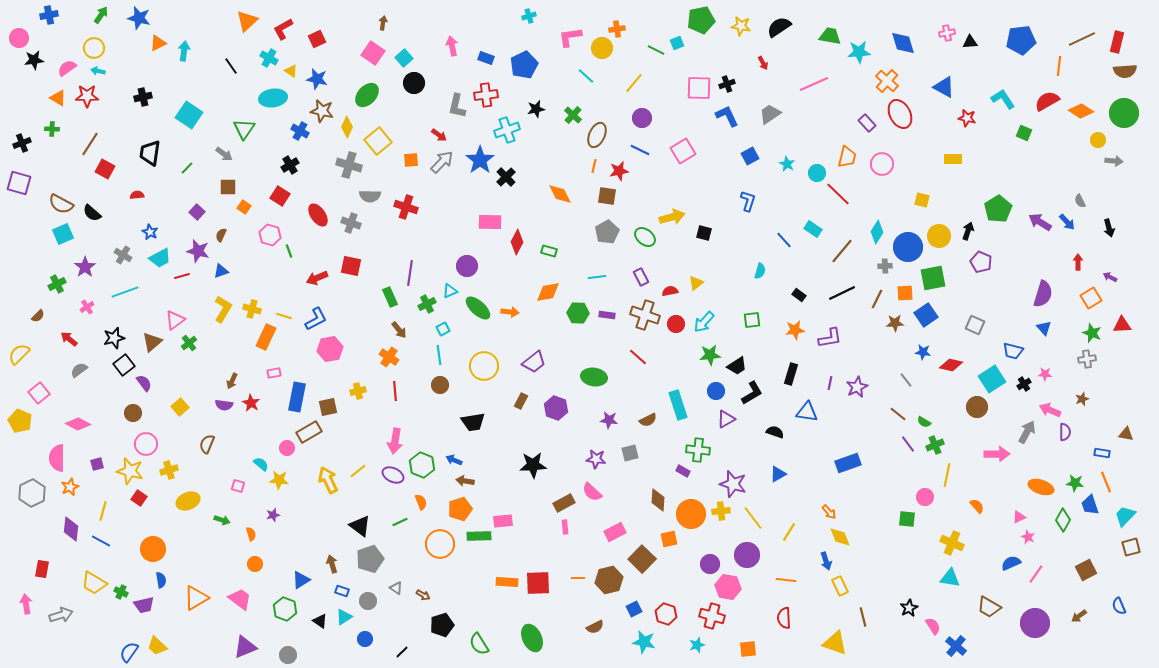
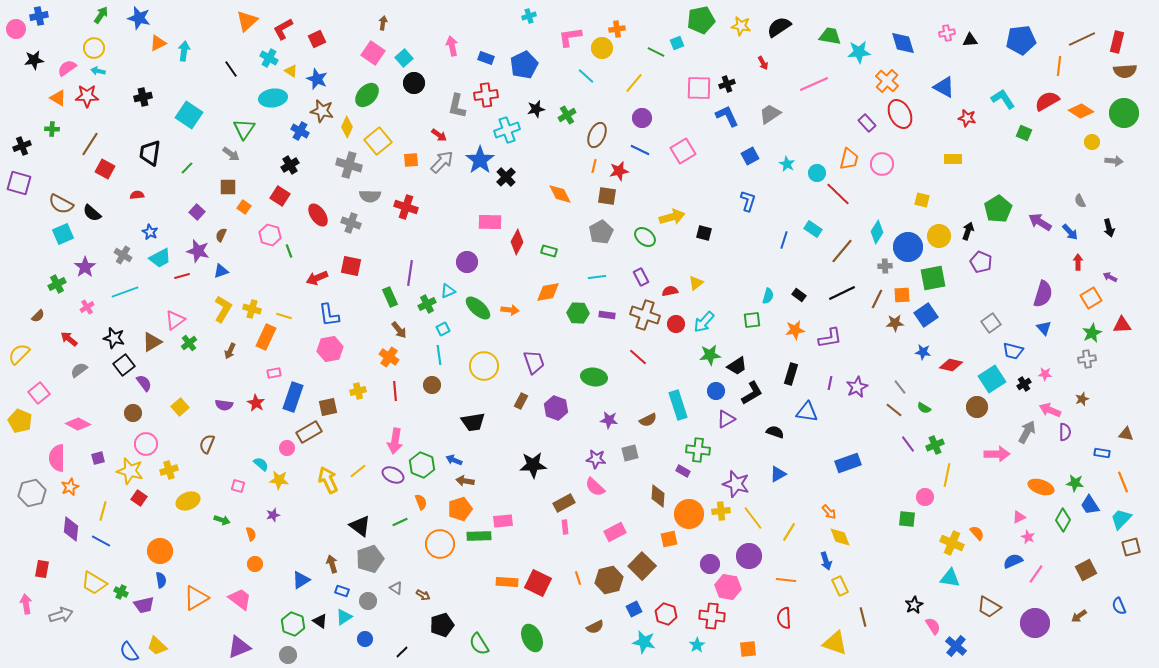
blue cross at (49, 15): moved 10 px left, 1 px down
pink circle at (19, 38): moved 3 px left, 9 px up
black triangle at (970, 42): moved 2 px up
green line at (656, 50): moved 2 px down
black line at (231, 66): moved 3 px down
blue star at (317, 79): rotated 10 degrees clockwise
green cross at (573, 115): moved 6 px left; rotated 18 degrees clockwise
yellow circle at (1098, 140): moved 6 px left, 2 px down
black cross at (22, 143): moved 3 px down
gray arrow at (224, 154): moved 7 px right
orange trapezoid at (847, 157): moved 2 px right, 2 px down
blue arrow at (1067, 222): moved 3 px right, 10 px down
gray pentagon at (607, 232): moved 6 px left
blue line at (784, 240): rotated 60 degrees clockwise
purple circle at (467, 266): moved 4 px up
cyan semicircle at (760, 271): moved 8 px right, 25 px down
cyan triangle at (450, 291): moved 2 px left
orange square at (905, 293): moved 3 px left, 2 px down
orange arrow at (510, 312): moved 2 px up
blue L-shape at (316, 319): moved 13 px right, 4 px up; rotated 110 degrees clockwise
gray square at (975, 325): moved 16 px right, 2 px up; rotated 30 degrees clockwise
green star at (1092, 333): rotated 24 degrees clockwise
black star at (114, 338): rotated 30 degrees clockwise
brown triangle at (152, 342): rotated 10 degrees clockwise
purple trapezoid at (534, 362): rotated 70 degrees counterclockwise
gray line at (906, 380): moved 6 px left, 7 px down
brown arrow at (232, 381): moved 2 px left, 30 px up
brown circle at (440, 385): moved 8 px left
blue rectangle at (297, 397): moved 4 px left; rotated 8 degrees clockwise
red star at (251, 403): moved 5 px right
brown line at (898, 414): moved 4 px left, 4 px up
green semicircle at (924, 422): moved 14 px up
purple square at (97, 464): moved 1 px right, 6 px up
orange line at (1106, 482): moved 17 px right
purple star at (733, 484): moved 3 px right
pink semicircle at (592, 492): moved 3 px right, 5 px up
gray hexagon at (32, 493): rotated 12 degrees clockwise
brown diamond at (658, 500): moved 4 px up
blue trapezoid at (1090, 505): rotated 15 degrees counterclockwise
orange semicircle at (977, 506): moved 27 px down
orange circle at (691, 514): moved 2 px left
cyan trapezoid at (1125, 516): moved 4 px left, 3 px down
orange circle at (153, 549): moved 7 px right, 2 px down
purple circle at (747, 555): moved 2 px right, 1 px down
brown square at (642, 559): moved 7 px down
blue semicircle at (1011, 563): moved 2 px right, 2 px up
orange line at (578, 578): rotated 72 degrees clockwise
red square at (538, 583): rotated 28 degrees clockwise
black star at (909, 608): moved 5 px right, 3 px up
green hexagon at (285, 609): moved 8 px right, 15 px down
red cross at (712, 616): rotated 10 degrees counterclockwise
cyan star at (697, 645): rotated 14 degrees counterclockwise
purple triangle at (245, 647): moved 6 px left
blue semicircle at (129, 652): rotated 70 degrees counterclockwise
